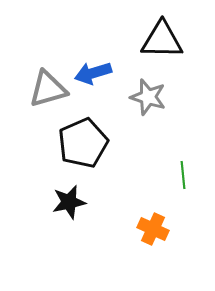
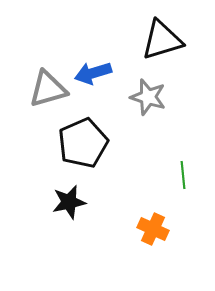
black triangle: rotated 18 degrees counterclockwise
